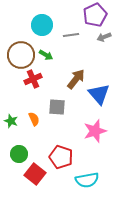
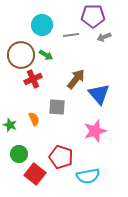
purple pentagon: moved 2 px left, 1 px down; rotated 25 degrees clockwise
green star: moved 1 px left, 4 px down
cyan semicircle: moved 1 px right, 4 px up
